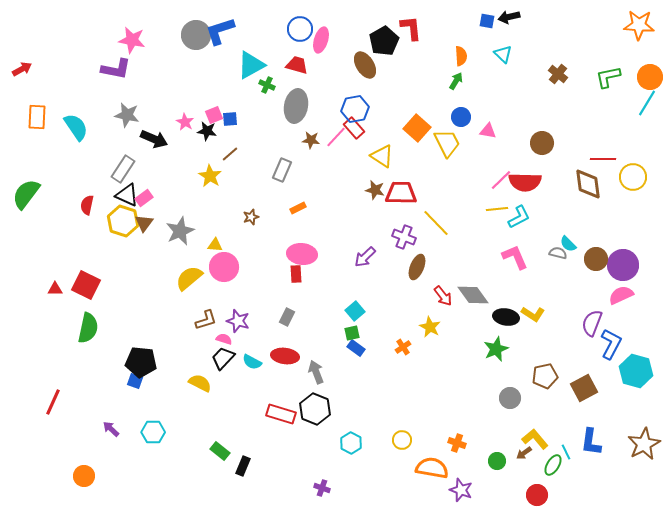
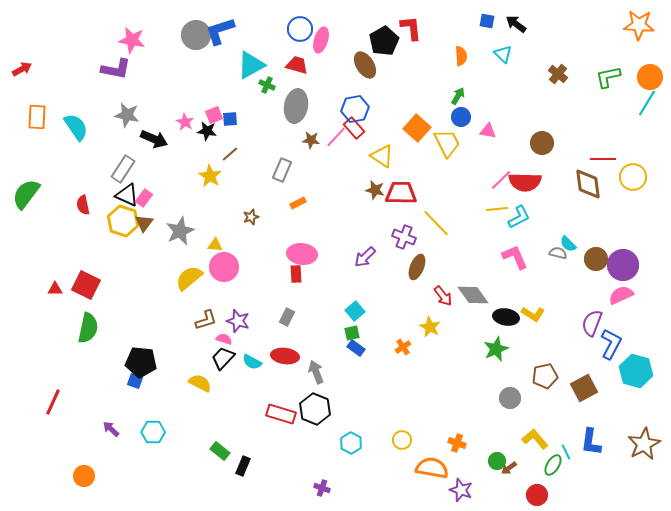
black arrow at (509, 17): moved 7 px right, 7 px down; rotated 50 degrees clockwise
green arrow at (456, 81): moved 2 px right, 15 px down
pink rectangle at (144, 198): rotated 18 degrees counterclockwise
red semicircle at (87, 205): moved 4 px left; rotated 24 degrees counterclockwise
orange rectangle at (298, 208): moved 5 px up
brown arrow at (524, 453): moved 15 px left, 15 px down
